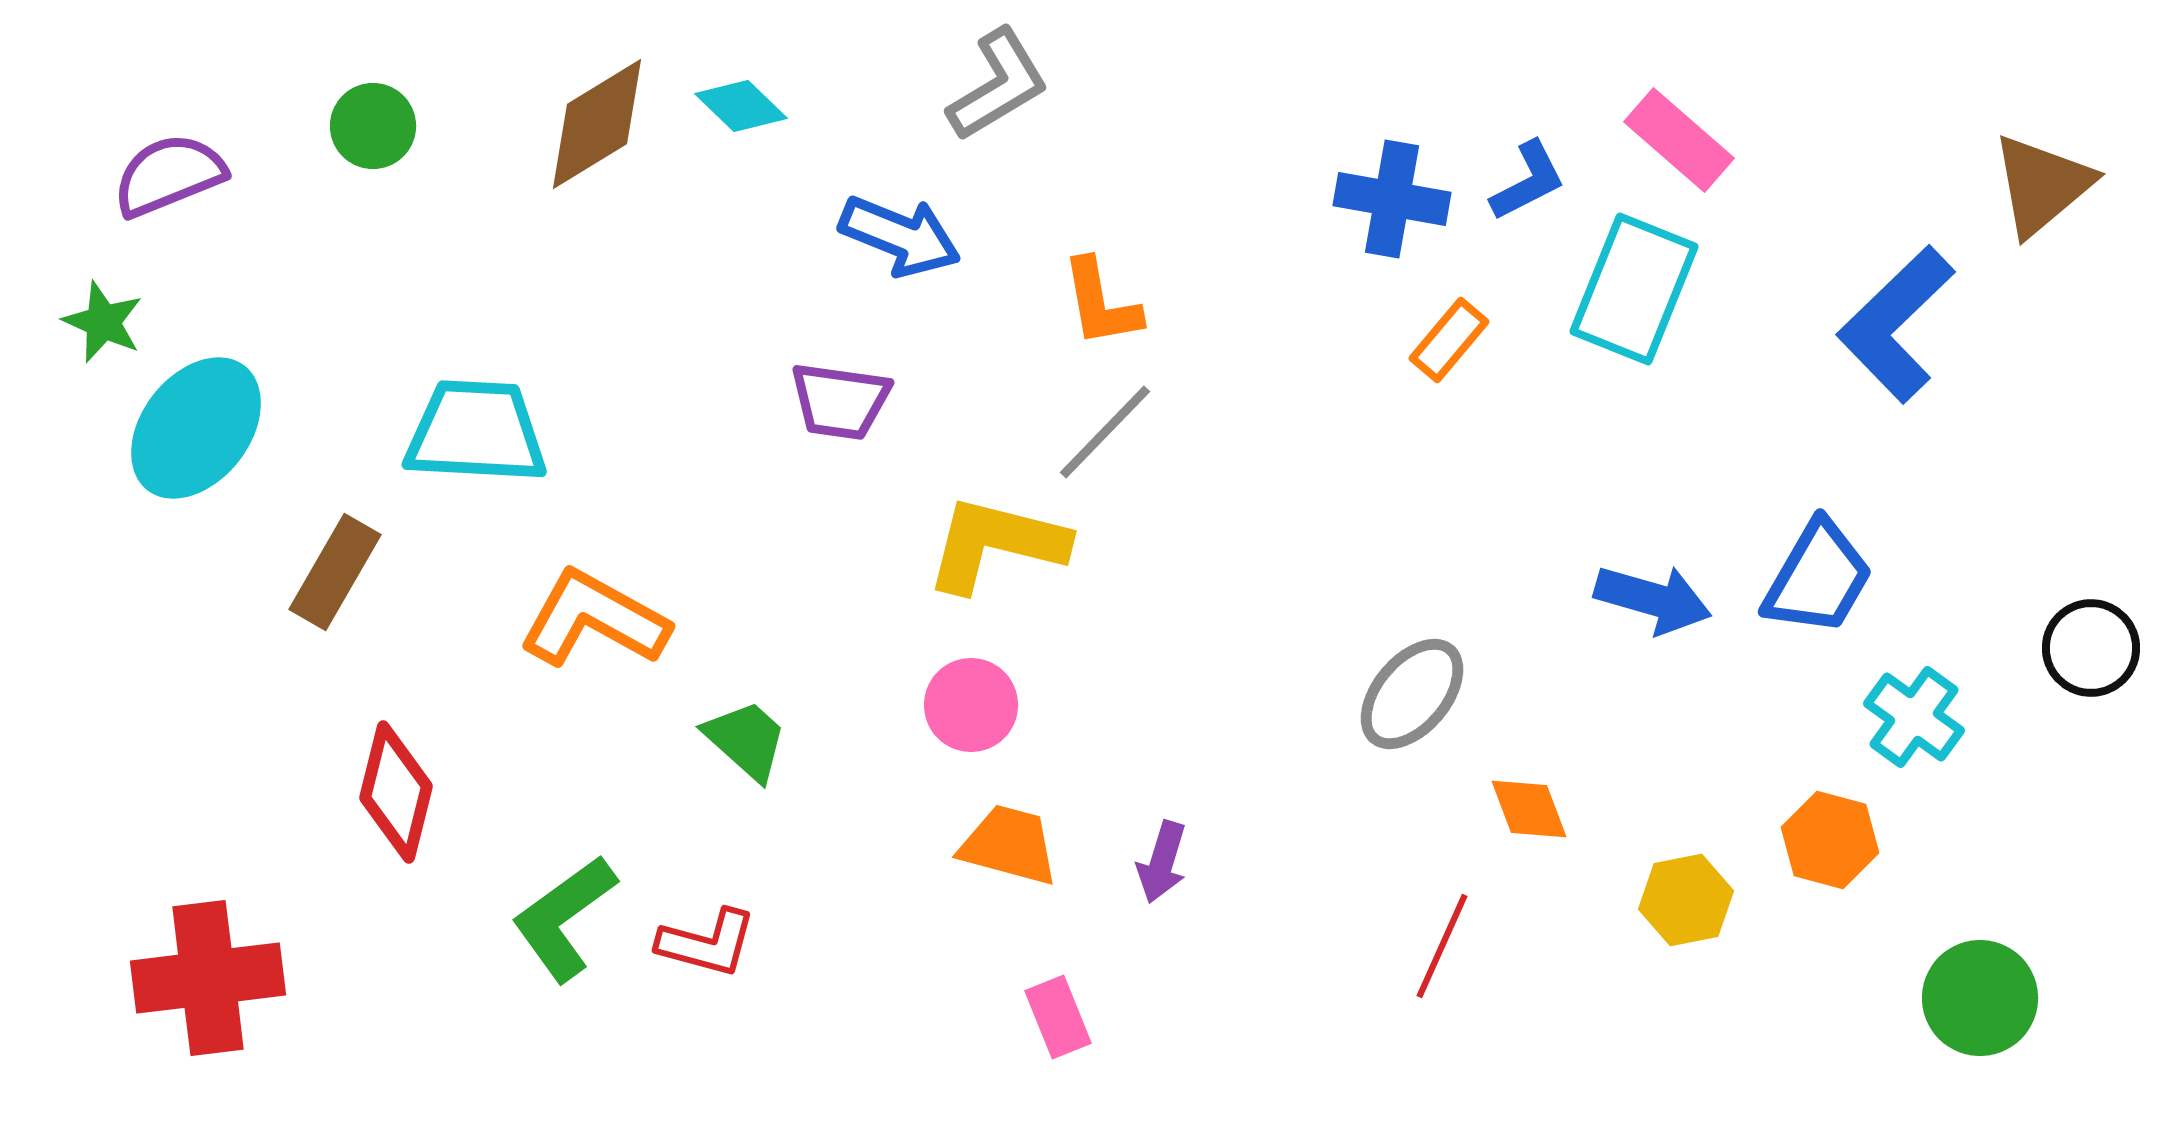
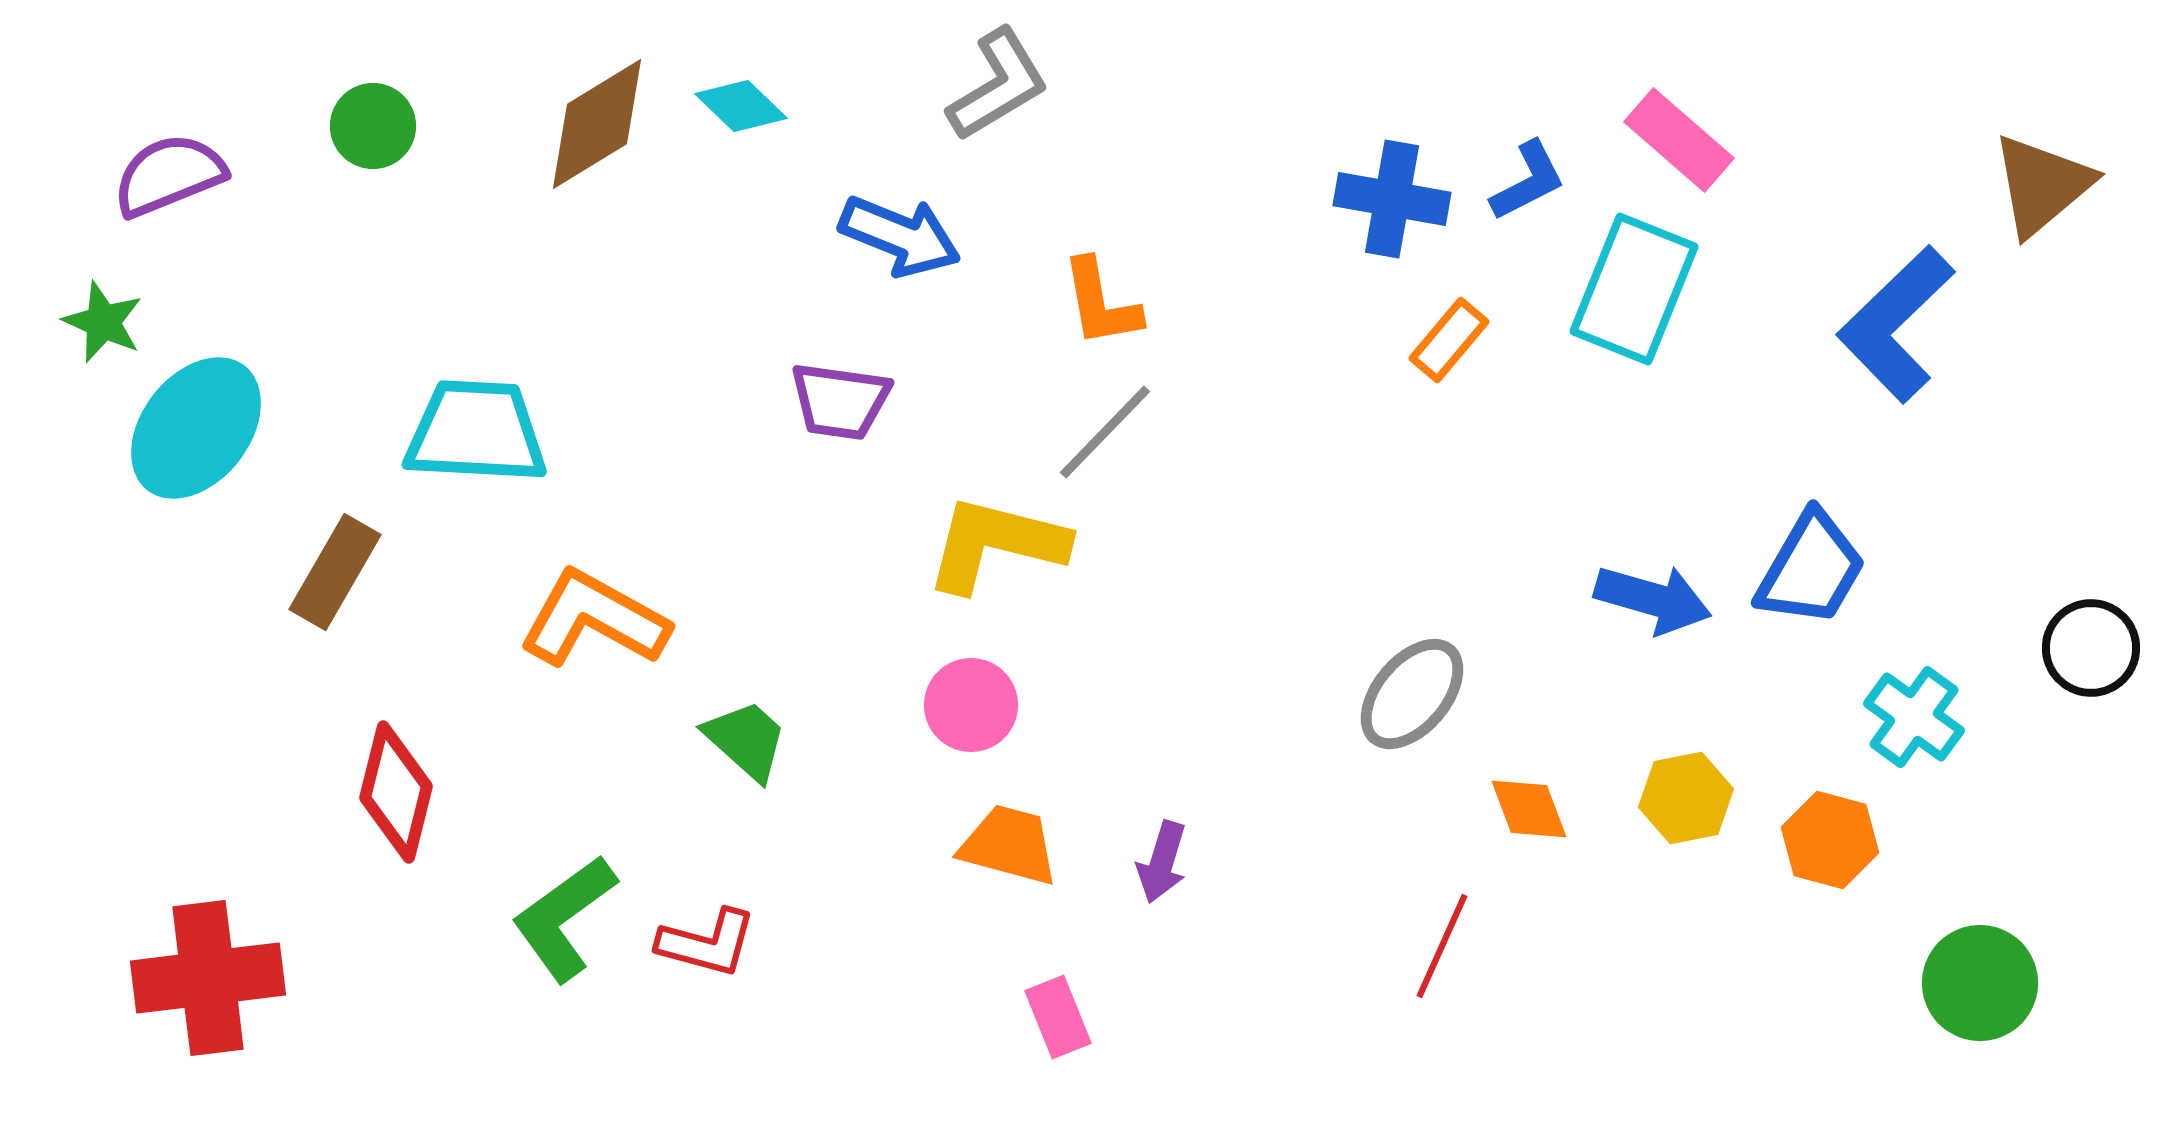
blue trapezoid at (1818, 578): moved 7 px left, 9 px up
yellow hexagon at (1686, 900): moved 102 px up
green circle at (1980, 998): moved 15 px up
